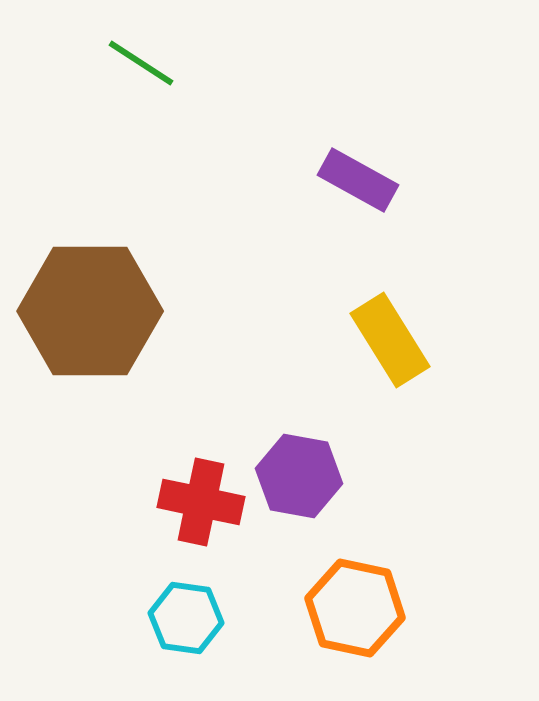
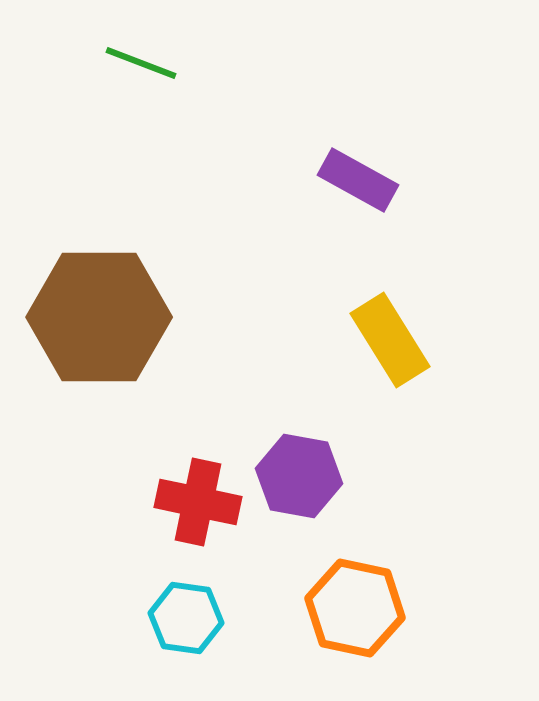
green line: rotated 12 degrees counterclockwise
brown hexagon: moved 9 px right, 6 px down
red cross: moved 3 px left
